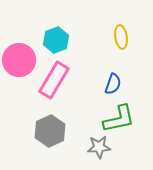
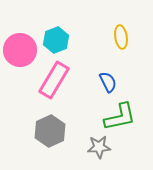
pink circle: moved 1 px right, 10 px up
blue semicircle: moved 5 px left, 2 px up; rotated 45 degrees counterclockwise
green L-shape: moved 1 px right, 2 px up
